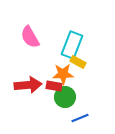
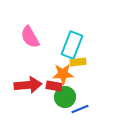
yellow rectangle: rotated 35 degrees counterclockwise
blue line: moved 9 px up
